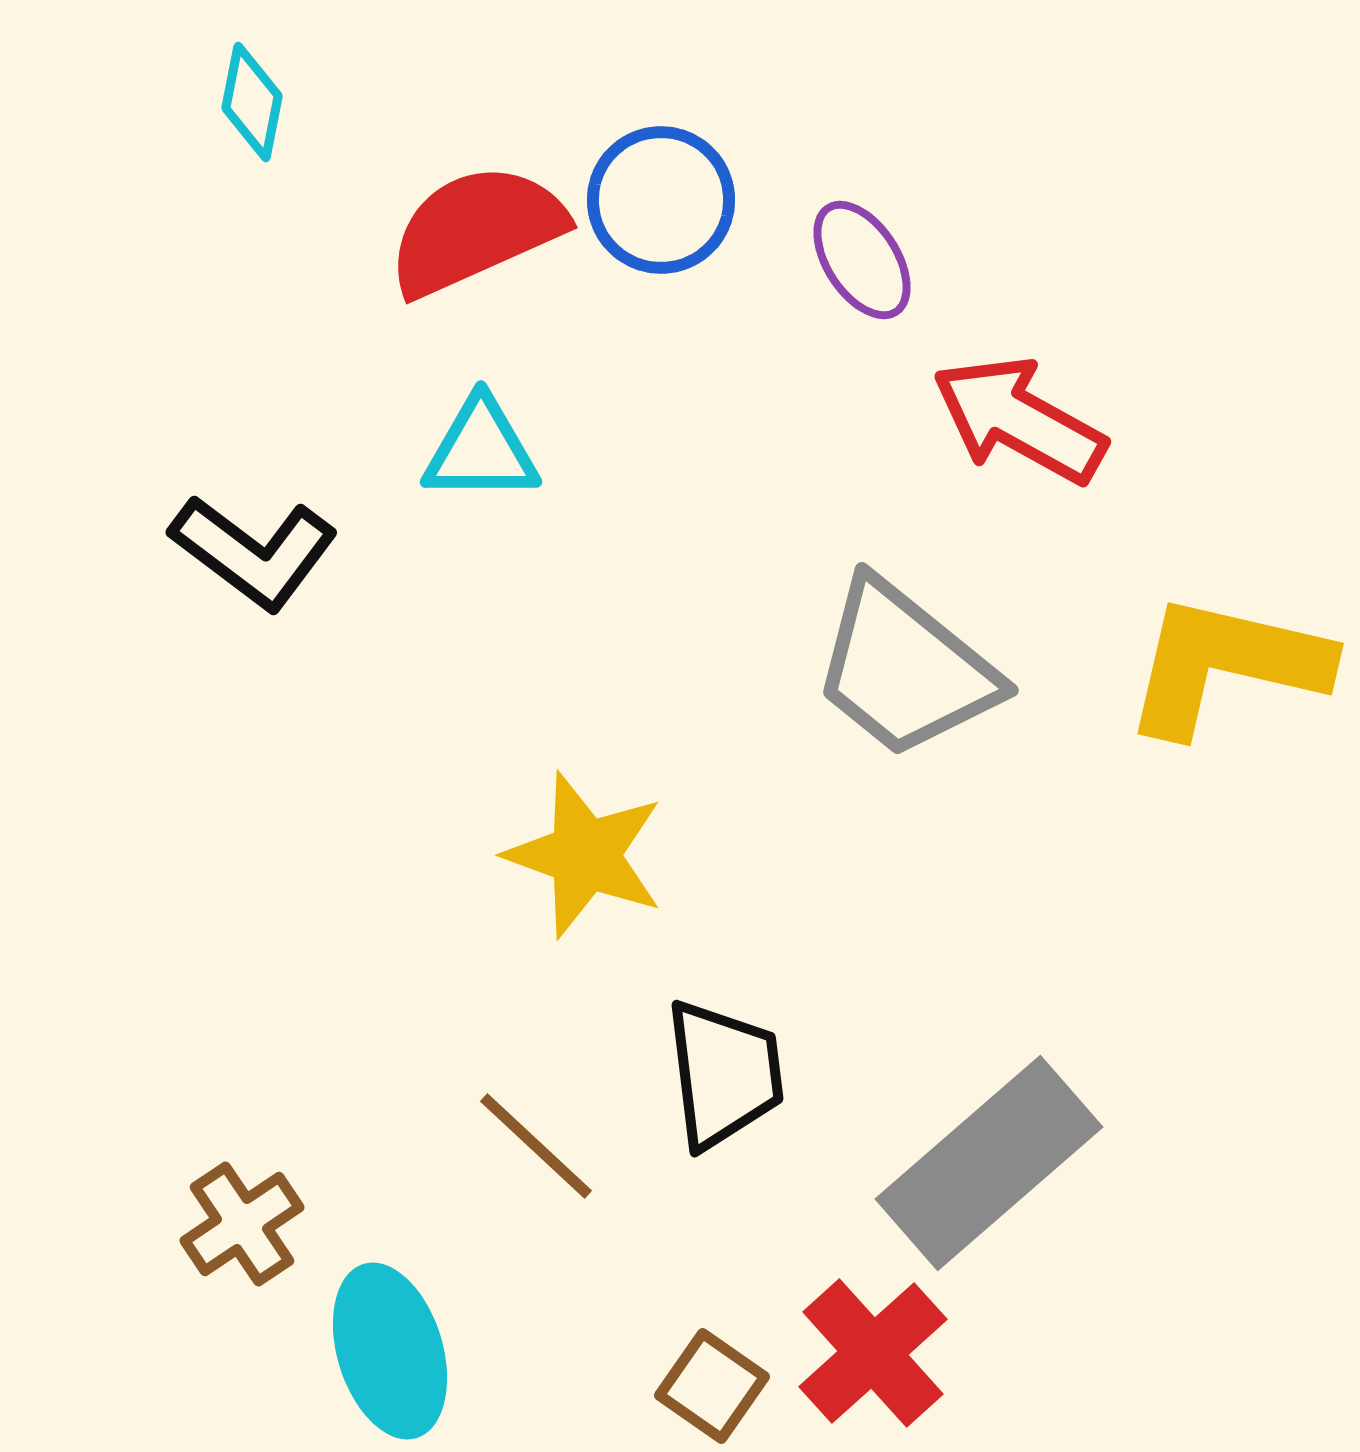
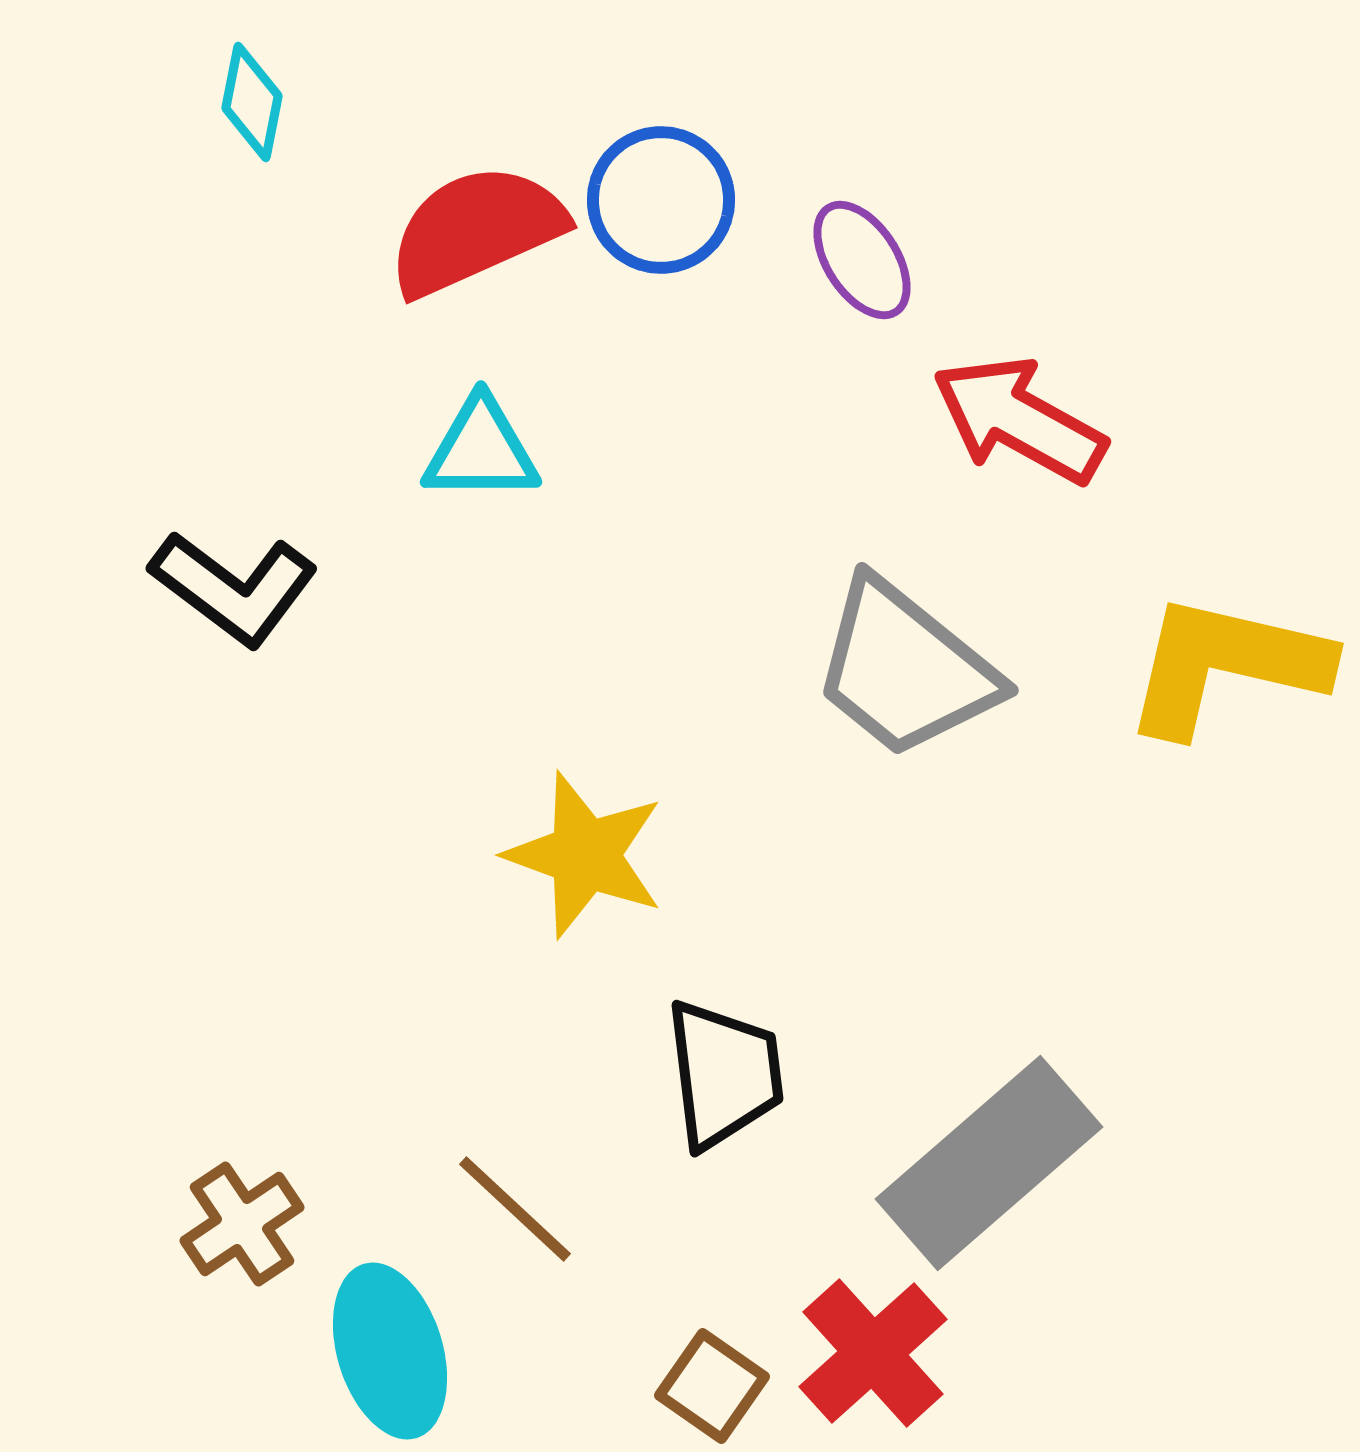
black L-shape: moved 20 px left, 36 px down
brown line: moved 21 px left, 63 px down
